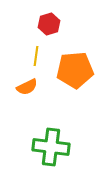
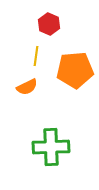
red hexagon: rotated 20 degrees counterclockwise
green cross: rotated 9 degrees counterclockwise
